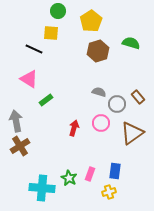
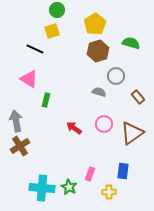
green circle: moved 1 px left, 1 px up
yellow pentagon: moved 4 px right, 3 px down
yellow square: moved 1 px right, 2 px up; rotated 21 degrees counterclockwise
black line: moved 1 px right
green rectangle: rotated 40 degrees counterclockwise
gray circle: moved 1 px left, 28 px up
pink circle: moved 3 px right, 1 px down
red arrow: rotated 70 degrees counterclockwise
blue rectangle: moved 8 px right
green star: moved 9 px down
yellow cross: rotated 16 degrees clockwise
